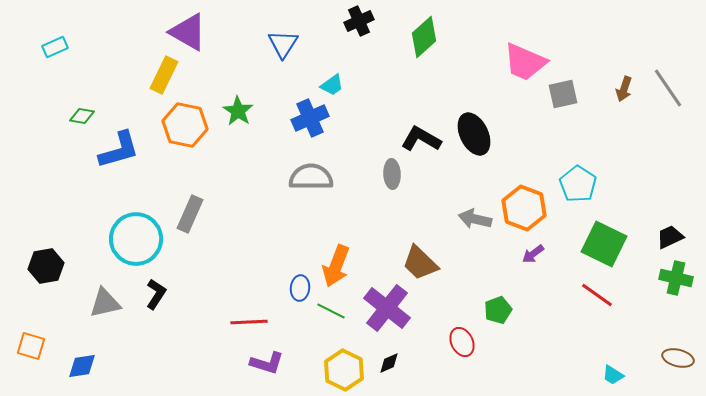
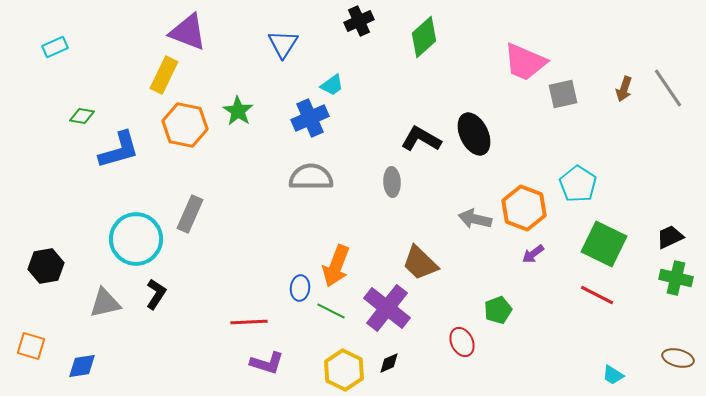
purple triangle at (188, 32): rotated 9 degrees counterclockwise
gray ellipse at (392, 174): moved 8 px down
red line at (597, 295): rotated 8 degrees counterclockwise
